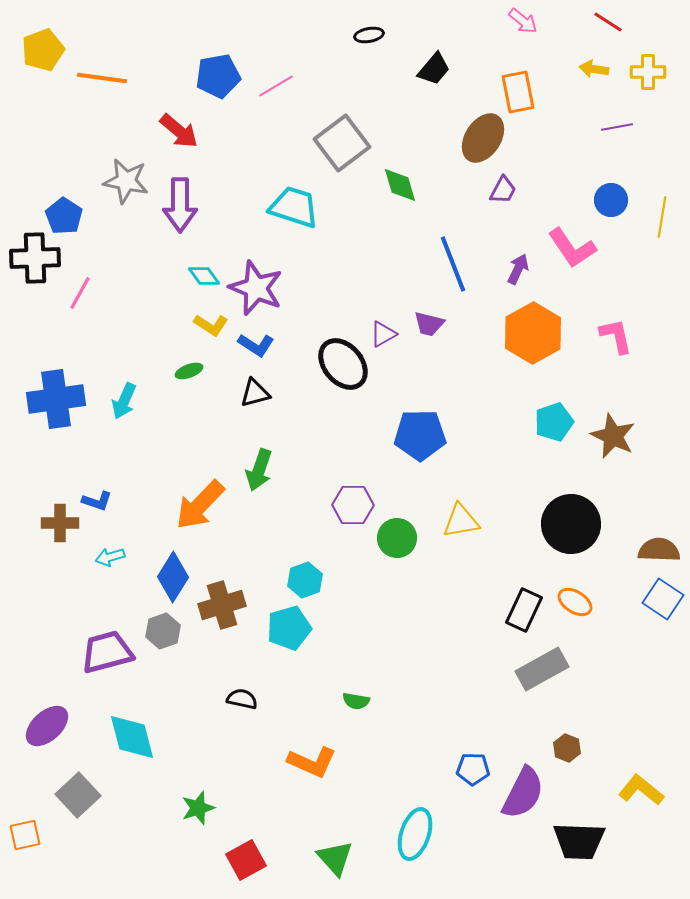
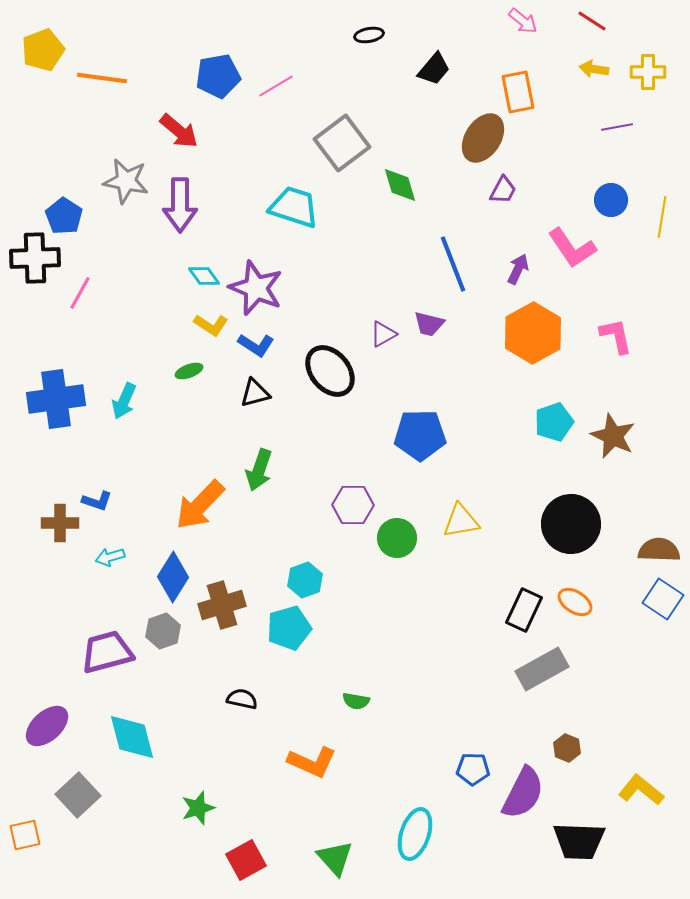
red line at (608, 22): moved 16 px left, 1 px up
black ellipse at (343, 364): moved 13 px left, 7 px down
